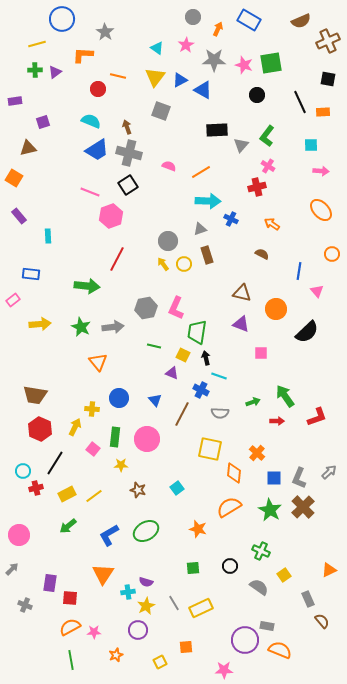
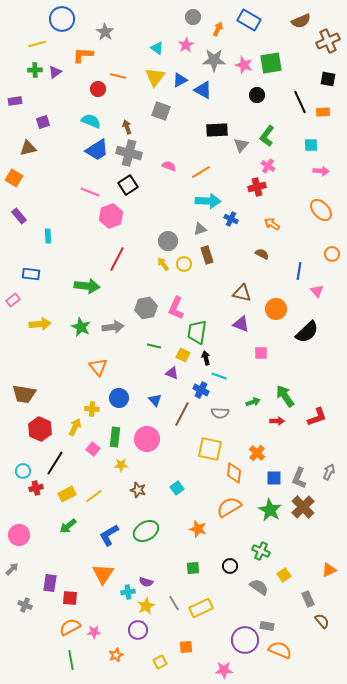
orange triangle at (98, 362): moved 5 px down
brown trapezoid at (35, 395): moved 11 px left, 1 px up
gray arrow at (329, 472): rotated 21 degrees counterclockwise
